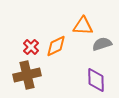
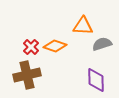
orange diamond: moved 1 px left; rotated 45 degrees clockwise
